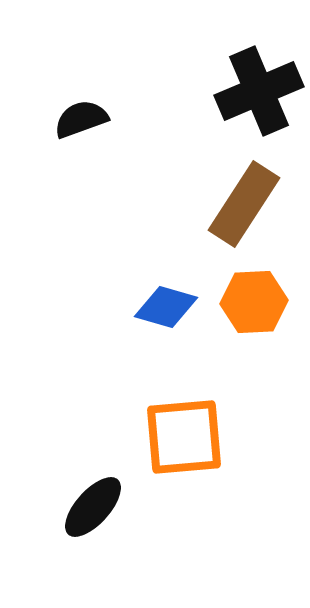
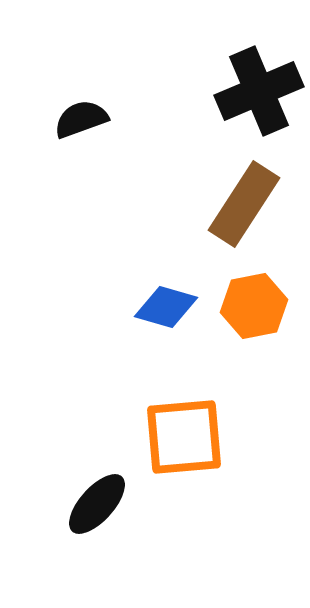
orange hexagon: moved 4 px down; rotated 8 degrees counterclockwise
black ellipse: moved 4 px right, 3 px up
